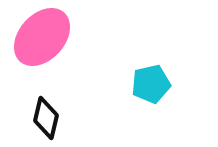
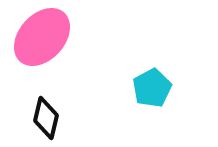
cyan pentagon: moved 1 px right, 4 px down; rotated 15 degrees counterclockwise
